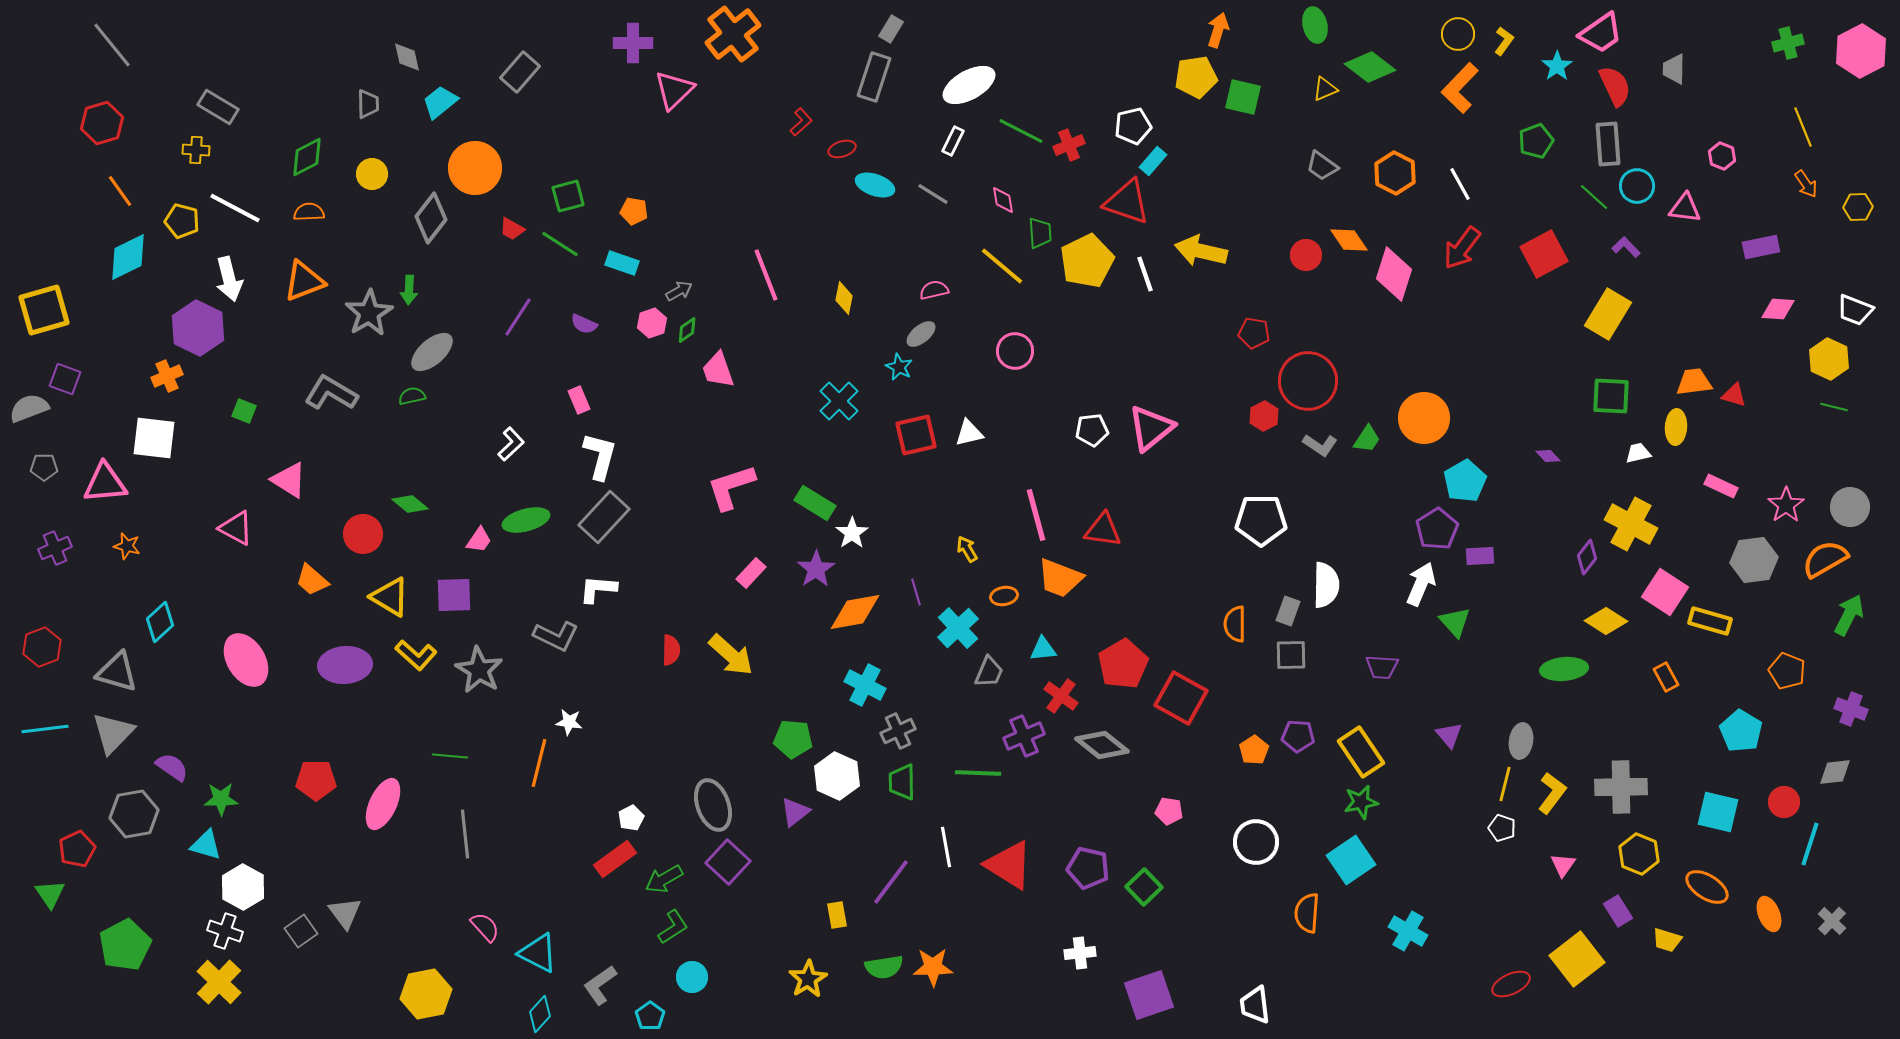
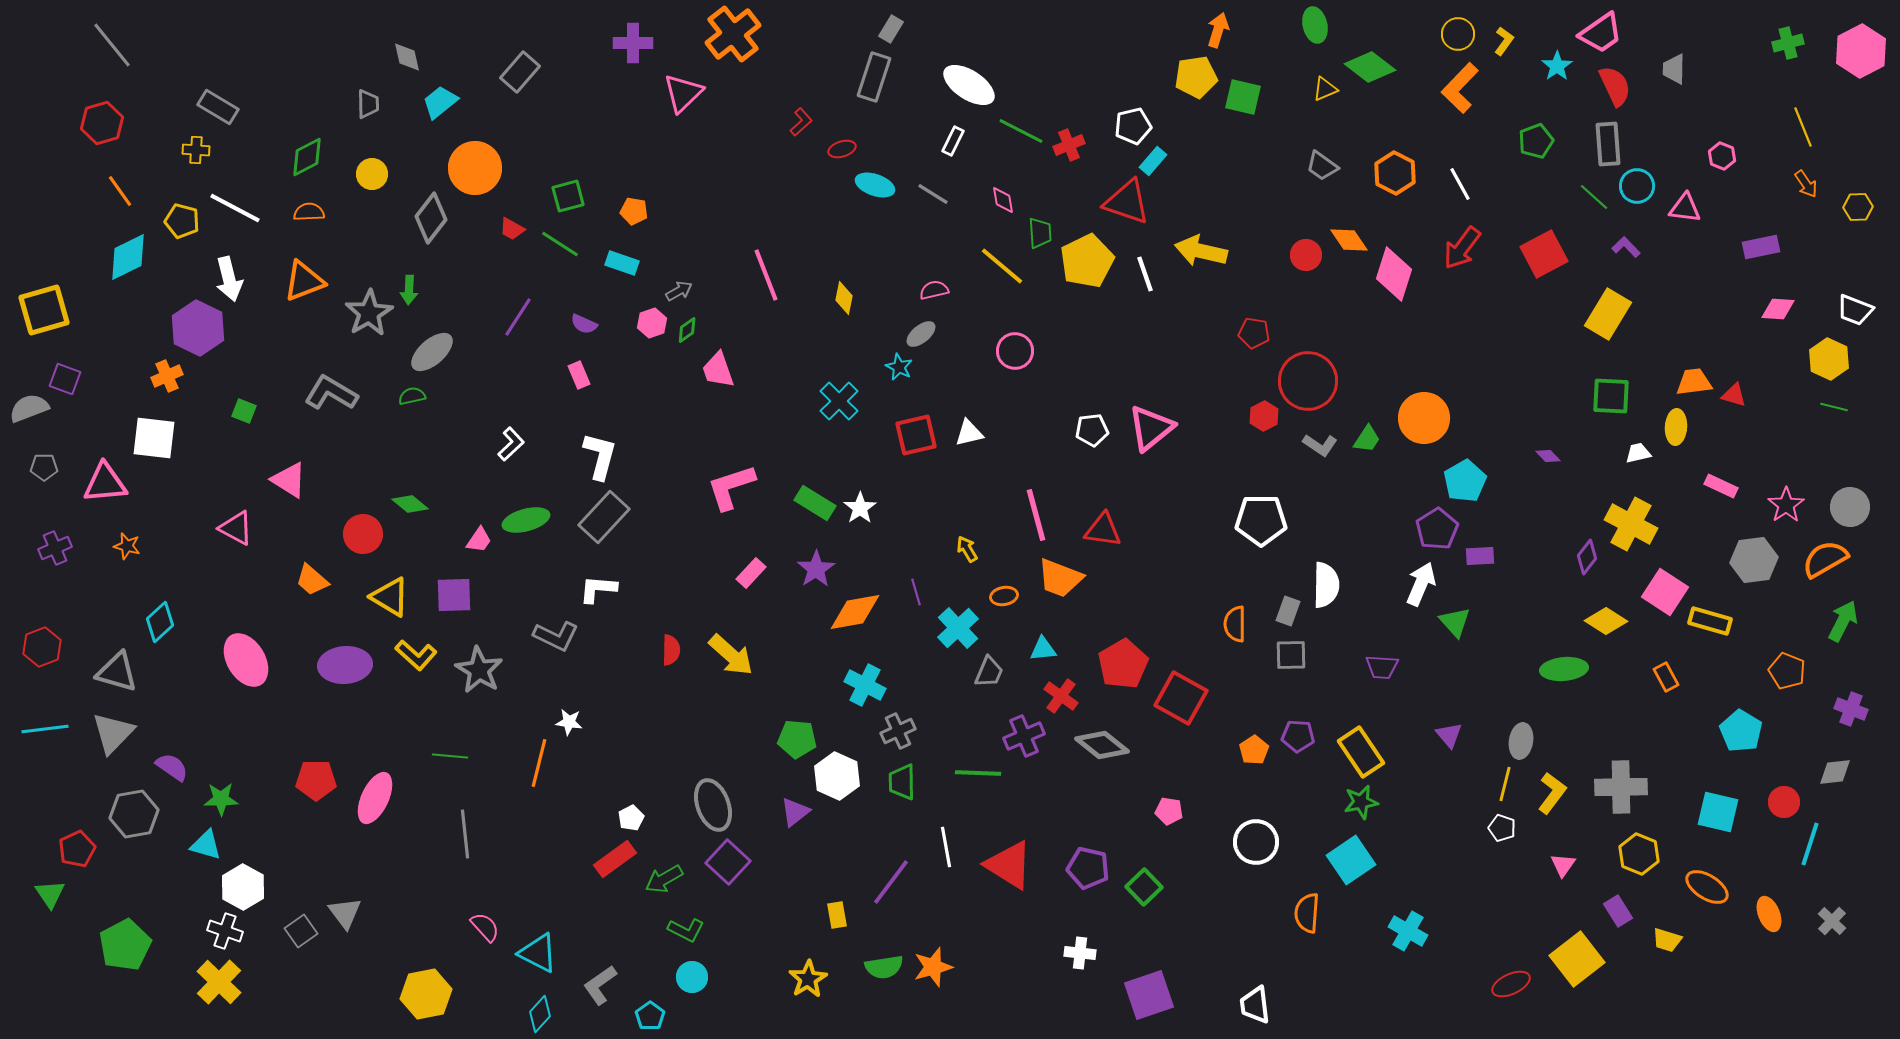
white ellipse at (969, 85): rotated 62 degrees clockwise
pink triangle at (674, 90): moved 9 px right, 3 px down
pink rectangle at (579, 400): moved 25 px up
white star at (852, 533): moved 8 px right, 25 px up
green arrow at (1849, 615): moved 6 px left, 6 px down
green pentagon at (793, 739): moved 4 px right
pink ellipse at (383, 804): moved 8 px left, 6 px up
green L-shape at (673, 927): moved 13 px right, 3 px down; rotated 60 degrees clockwise
white cross at (1080, 953): rotated 12 degrees clockwise
orange star at (933, 967): rotated 15 degrees counterclockwise
